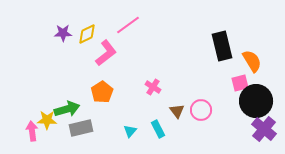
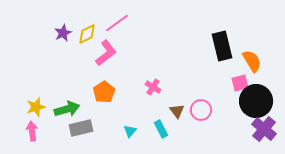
pink line: moved 11 px left, 2 px up
purple star: rotated 24 degrees counterclockwise
orange pentagon: moved 2 px right
yellow star: moved 11 px left, 13 px up; rotated 18 degrees counterclockwise
cyan rectangle: moved 3 px right
